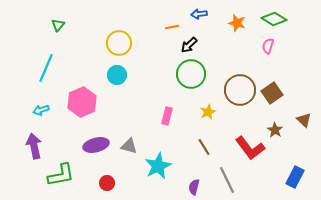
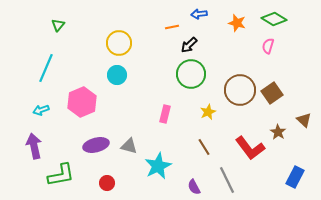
pink rectangle: moved 2 px left, 2 px up
brown star: moved 3 px right, 2 px down
purple semicircle: rotated 42 degrees counterclockwise
